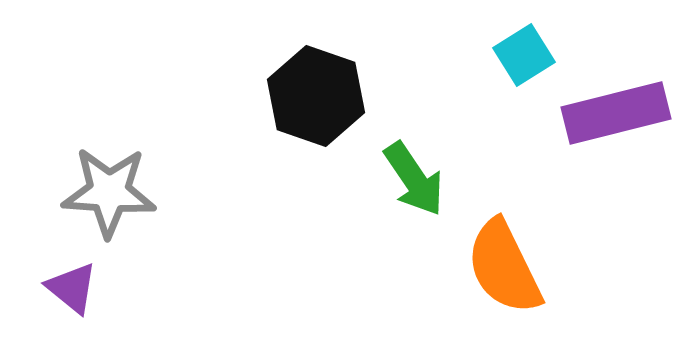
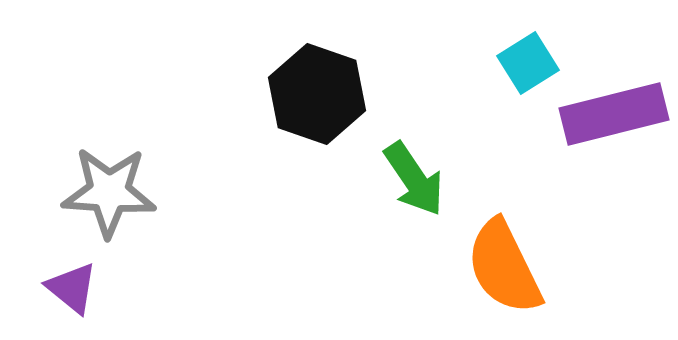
cyan square: moved 4 px right, 8 px down
black hexagon: moved 1 px right, 2 px up
purple rectangle: moved 2 px left, 1 px down
